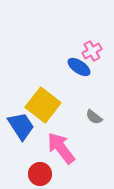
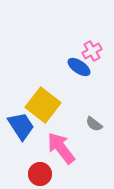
gray semicircle: moved 7 px down
